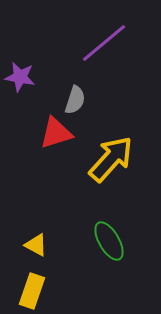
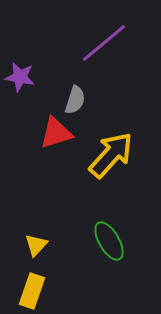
yellow arrow: moved 4 px up
yellow triangle: rotated 45 degrees clockwise
